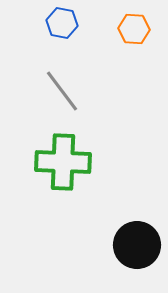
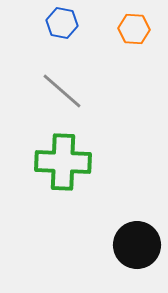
gray line: rotated 12 degrees counterclockwise
